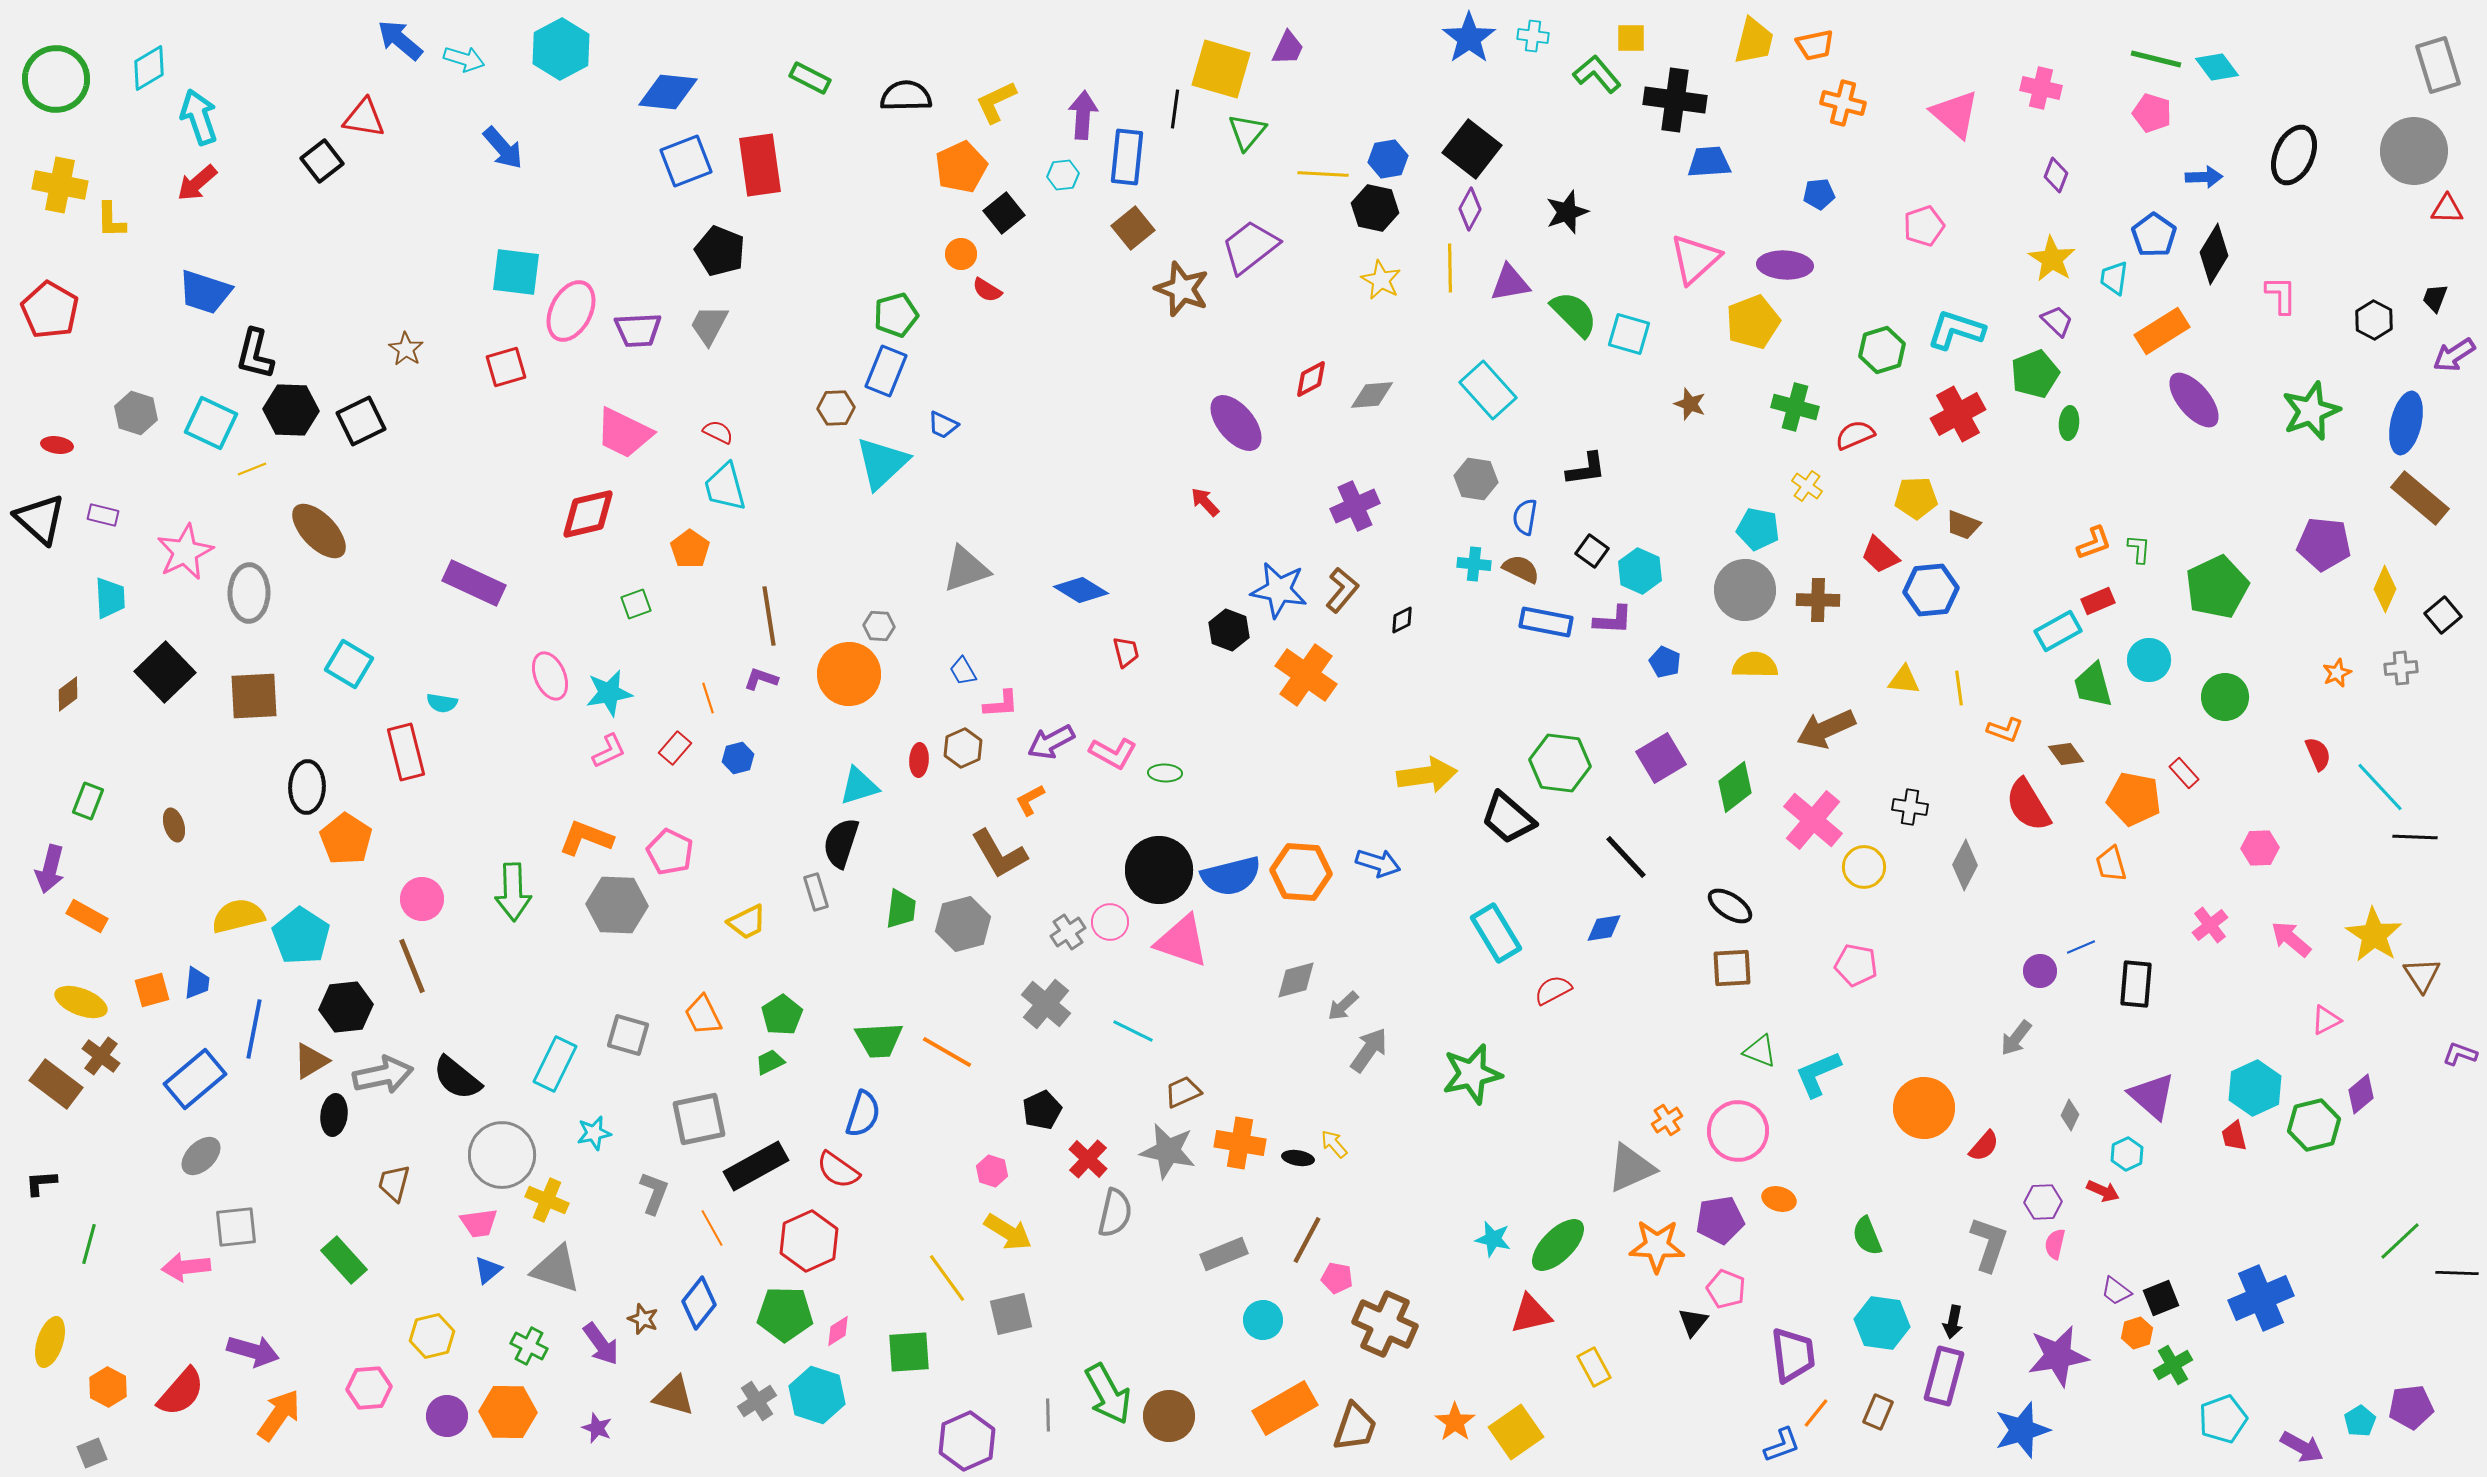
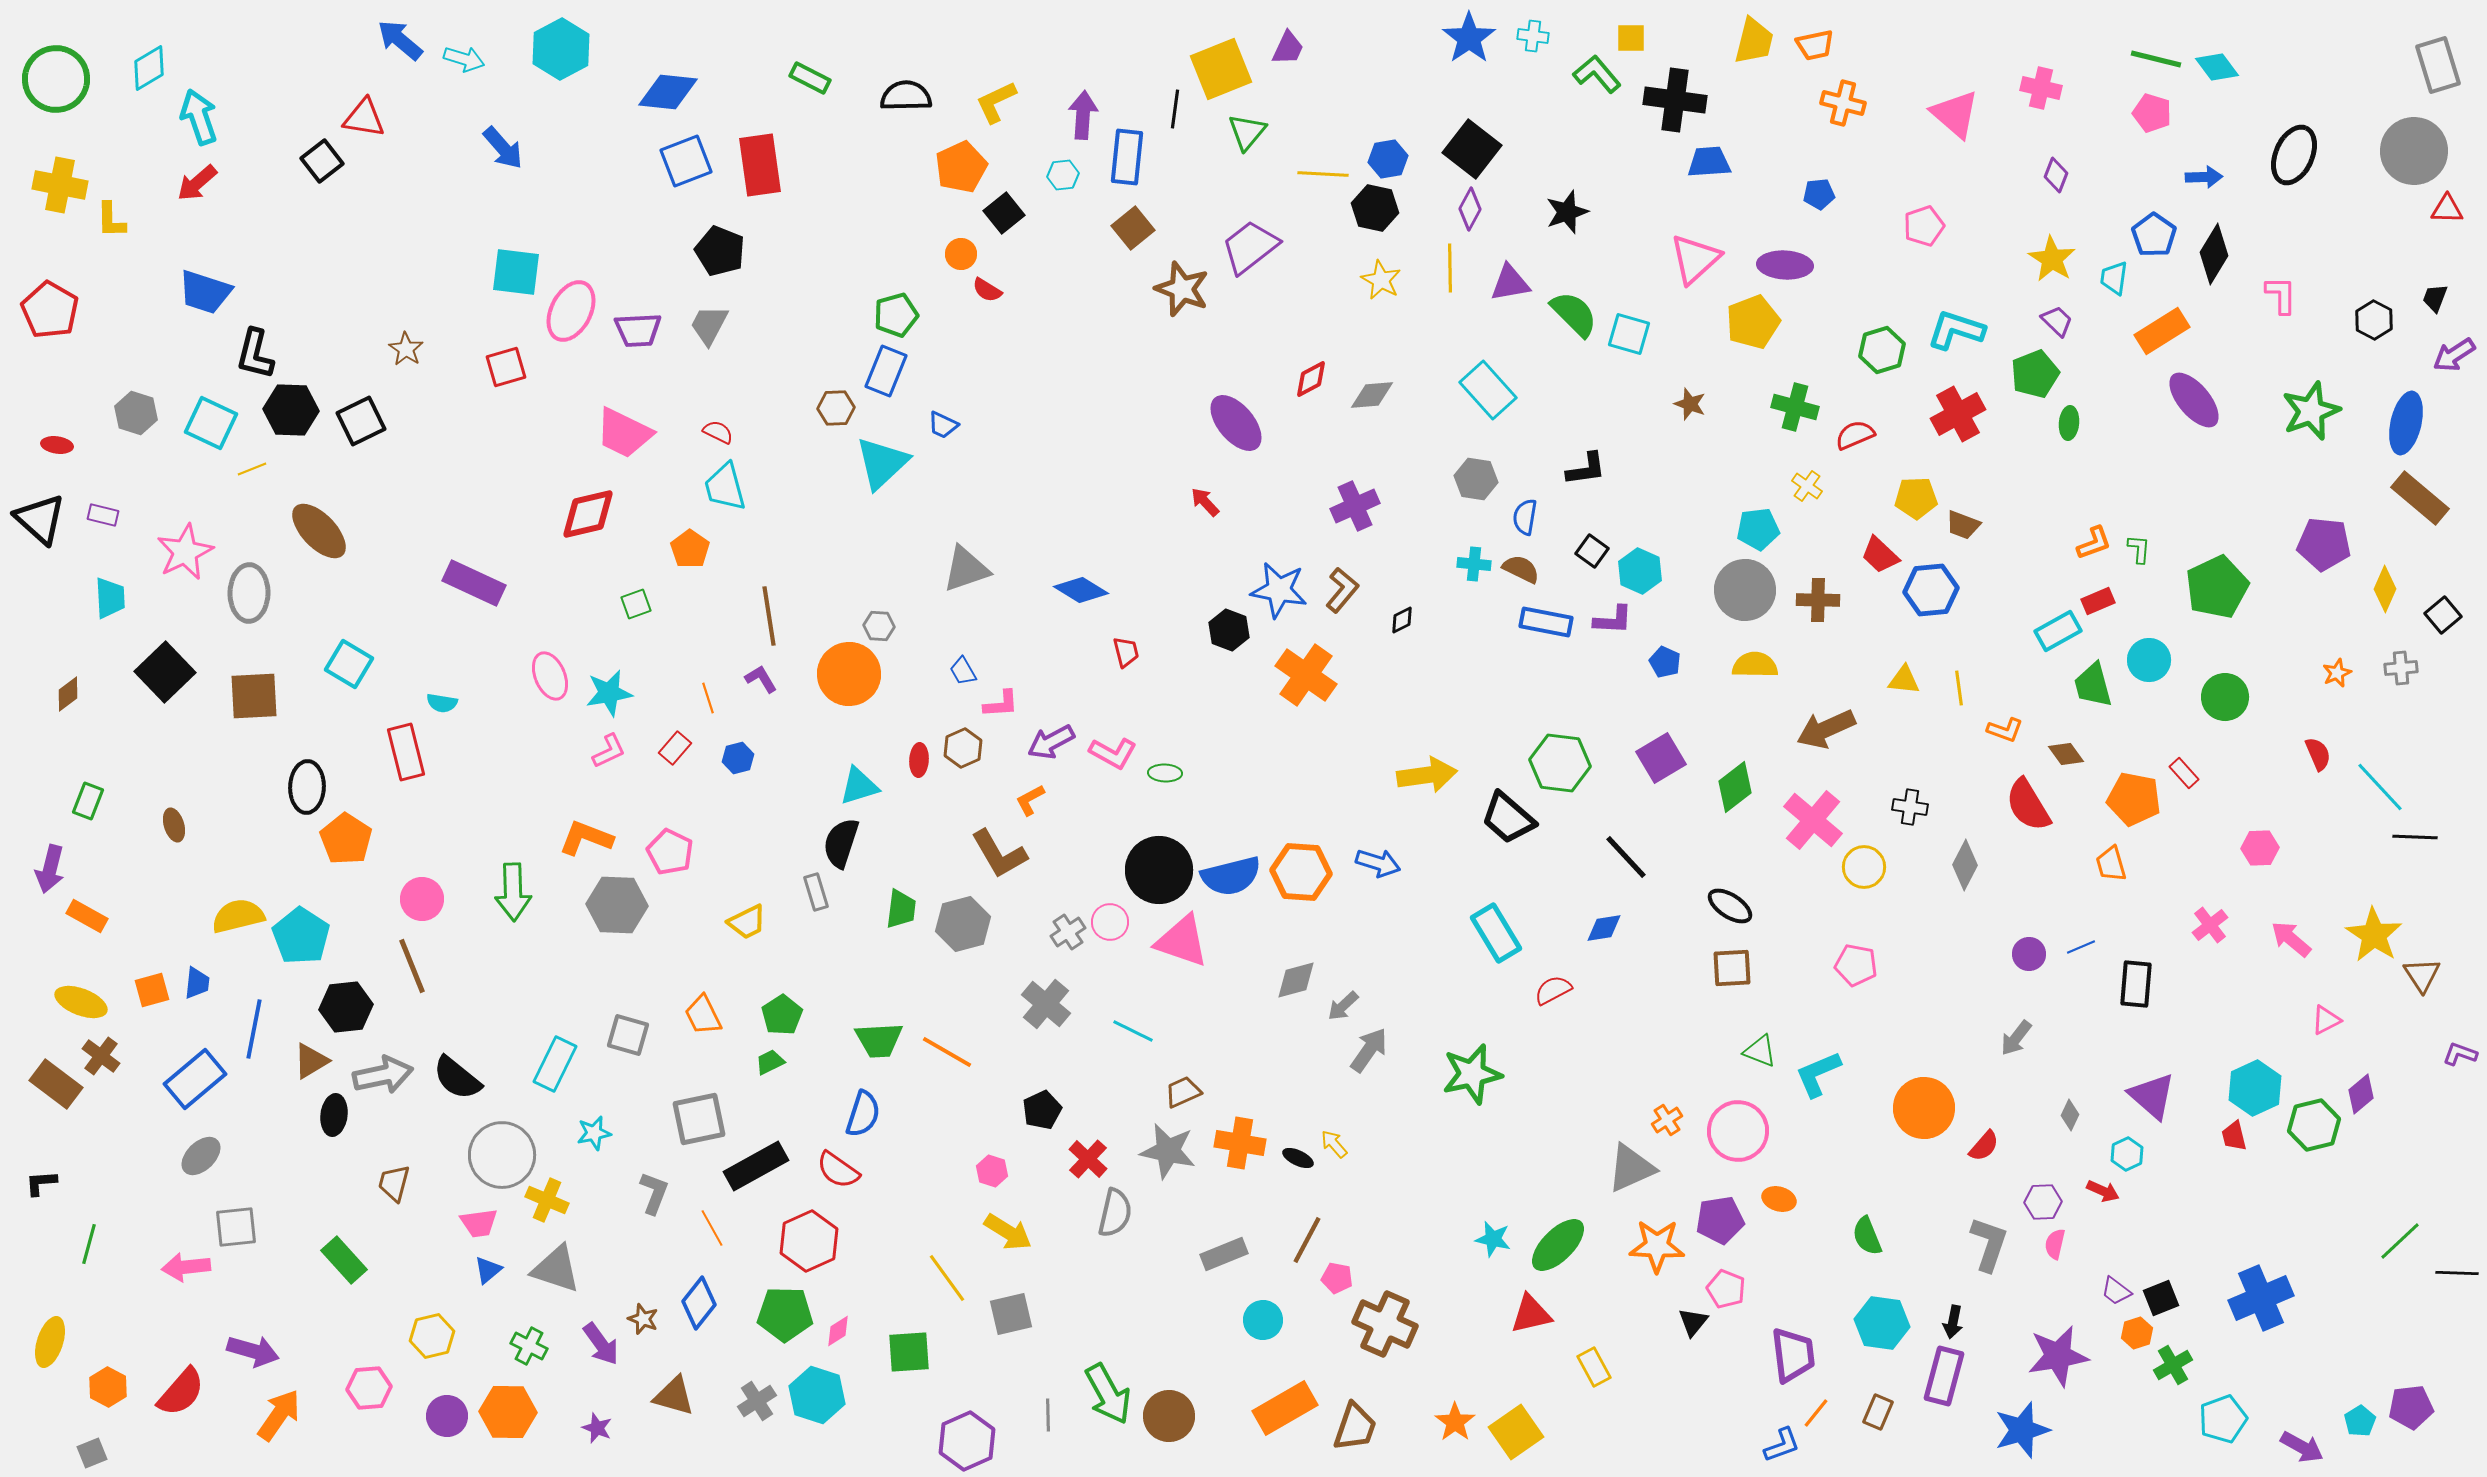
yellow square at (1221, 69): rotated 38 degrees counterclockwise
cyan pentagon at (1758, 529): rotated 18 degrees counterclockwise
purple L-shape at (761, 679): rotated 40 degrees clockwise
purple circle at (2040, 971): moved 11 px left, 17 px up
black ellipse at (1298, 1158): rotated 16 degrees clockwise
